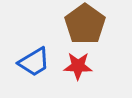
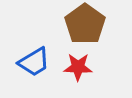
red star: moved 1 px down
